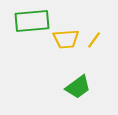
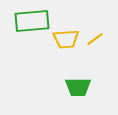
yellow line: moved 1 px right, 1 px up; rotated 18 degrees clockwise
green trapezoid: rotated 36 degrees clockwise
